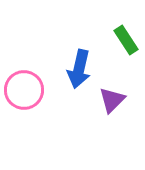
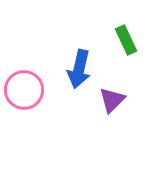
green rectangle: rotated 8 degrees clockwise
